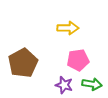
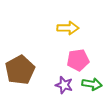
brown pentagon: moved 3 px left, 7 px down
